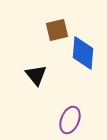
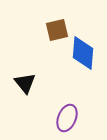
black triangle: moved 11 px left, 8 px down
purple ellipse: moved 3 px left, 2 px up
